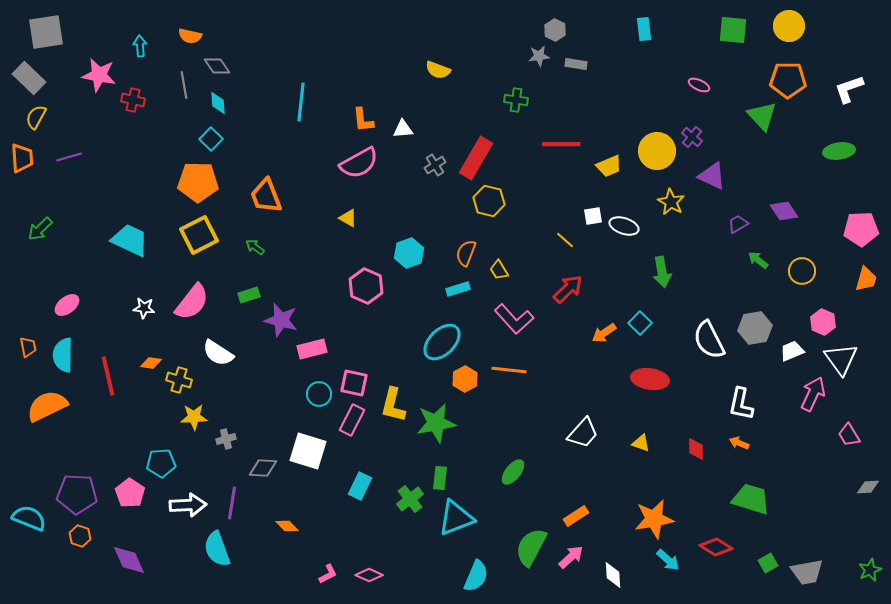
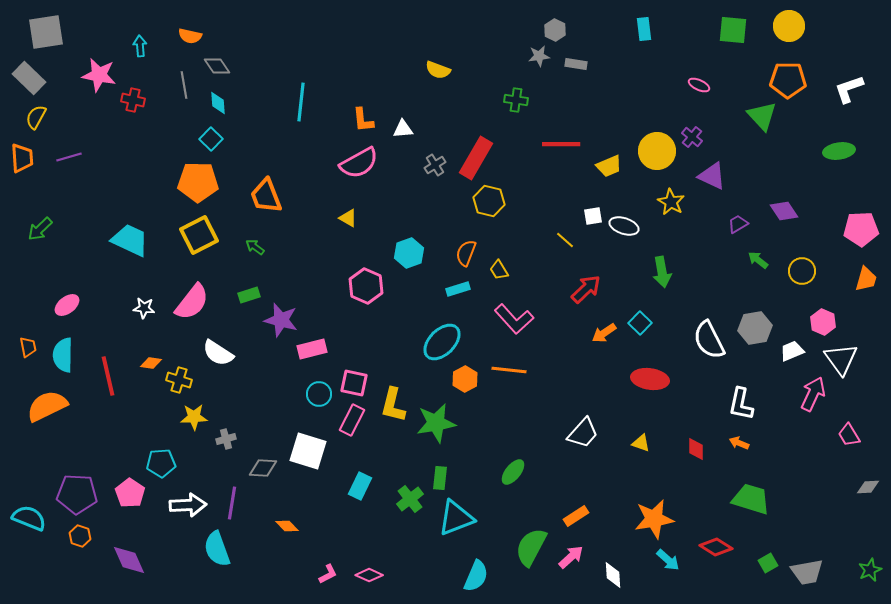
red arrow at (568, 289): moved 18 px right
